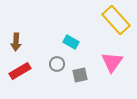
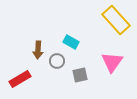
brown arrow: moved 22 px right, 8 px down
gray circle: moved 3 px up
red rectangle: moved 8 px down
